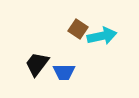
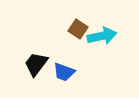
black trapezoid: moved 1 px left
blue trapezoid: rotated 20 degrees clockwise
